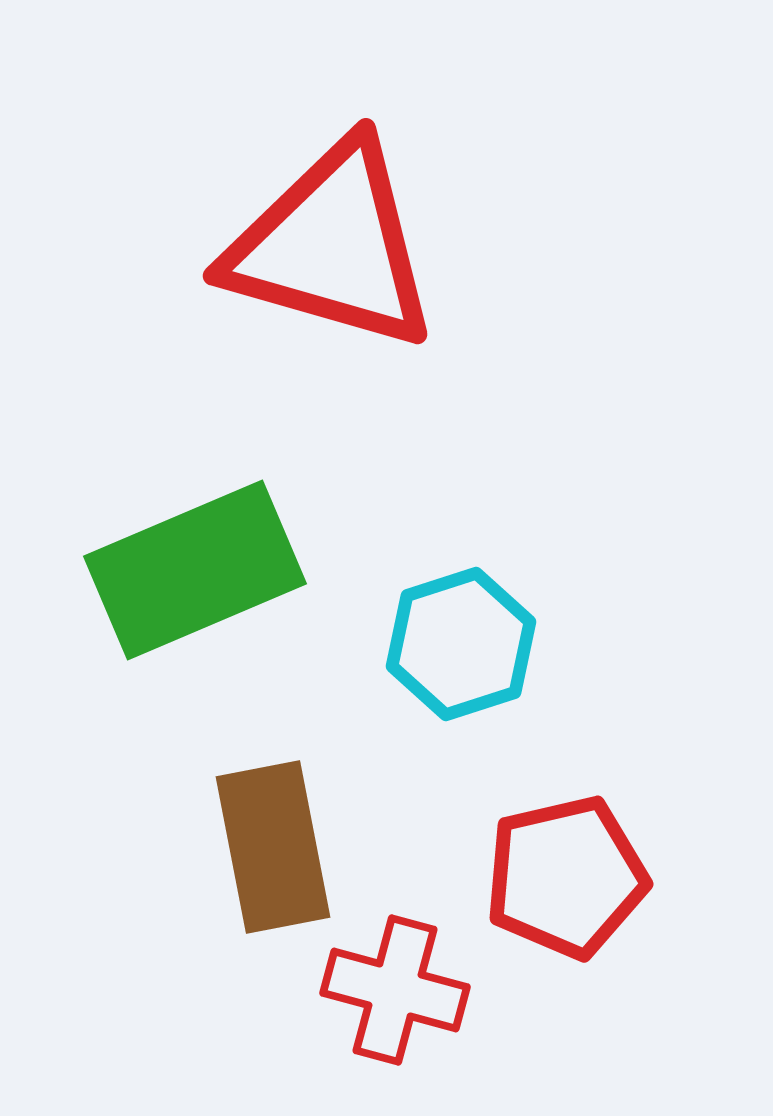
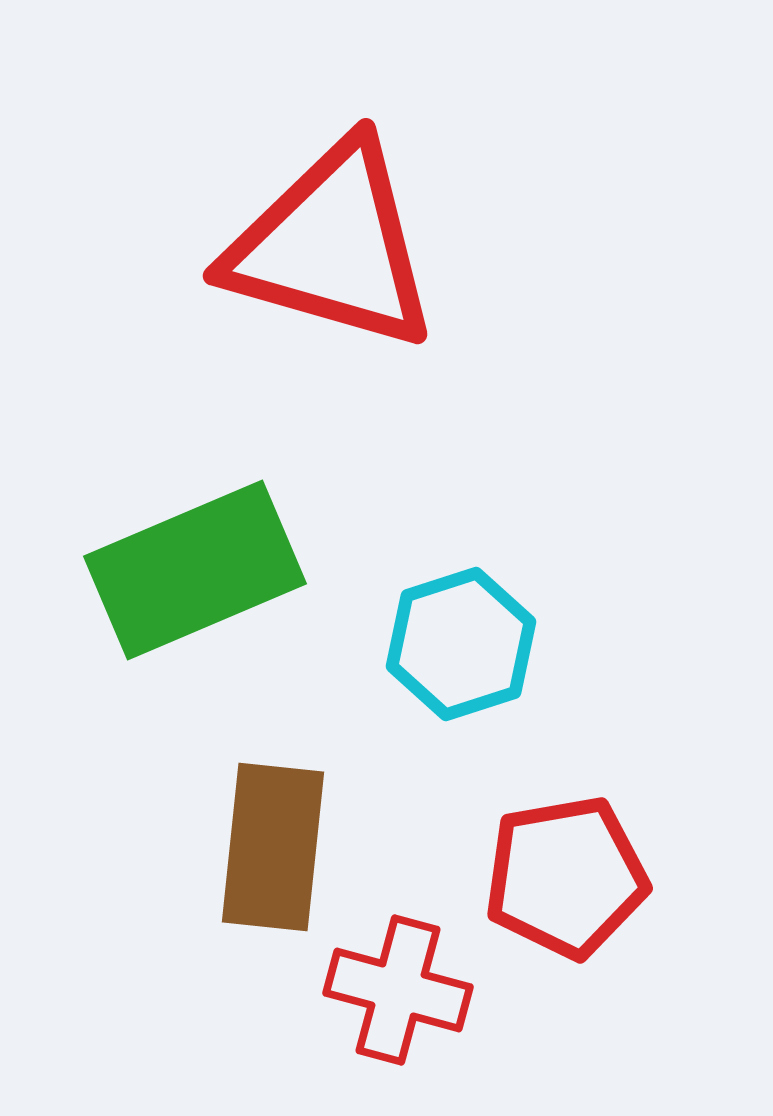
brown rectangle: rotated 17 degrees clockwise
red pentagon: rotated 3 degrees clockwise
red cross: moved 3 px right
